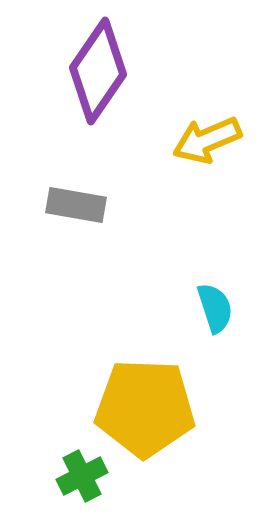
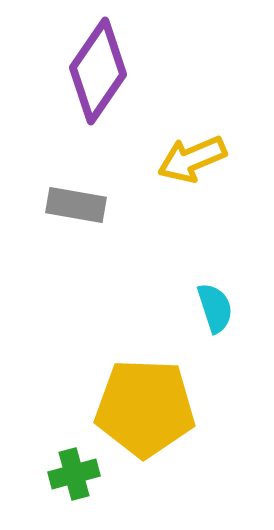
yellow arrow: moved 15 px left, 19 px down
green cross: moved 8 px left, 2 px up; rotated 12 degrees clockwise
